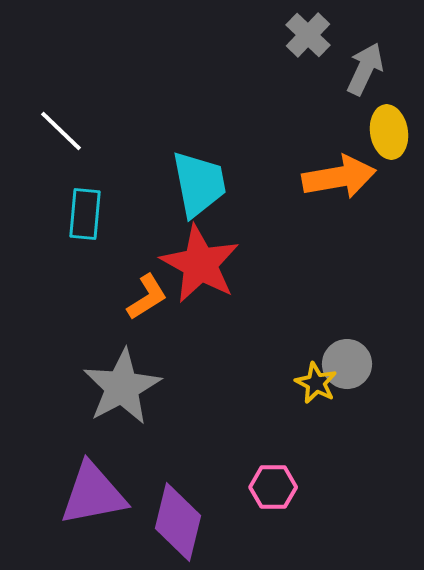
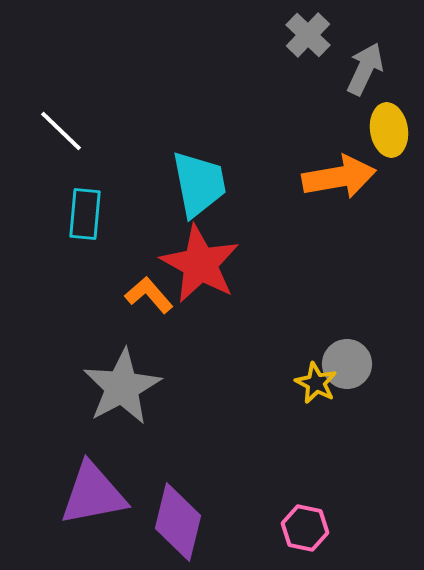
yellow ellipse: moved 2 px up
orange L-shape: moved 2 px right, 2 px up; rotated 99 degrees counterclockwise
pink hexagon: moved 32 px right, 41 px down; rotated 12 degrees clockwise
